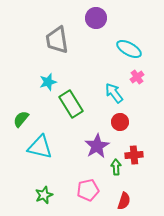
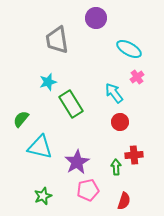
purple star: moved 20 px left, 16 px down
green star: moved 1 px left, 1 px down
